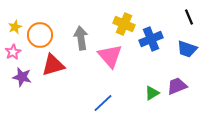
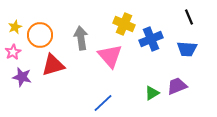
blue trapezoid: rotated 15 degrees counterclockwise
